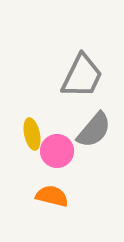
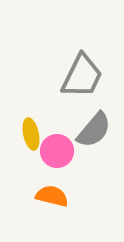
yellow ellipse: moved 1 px left
